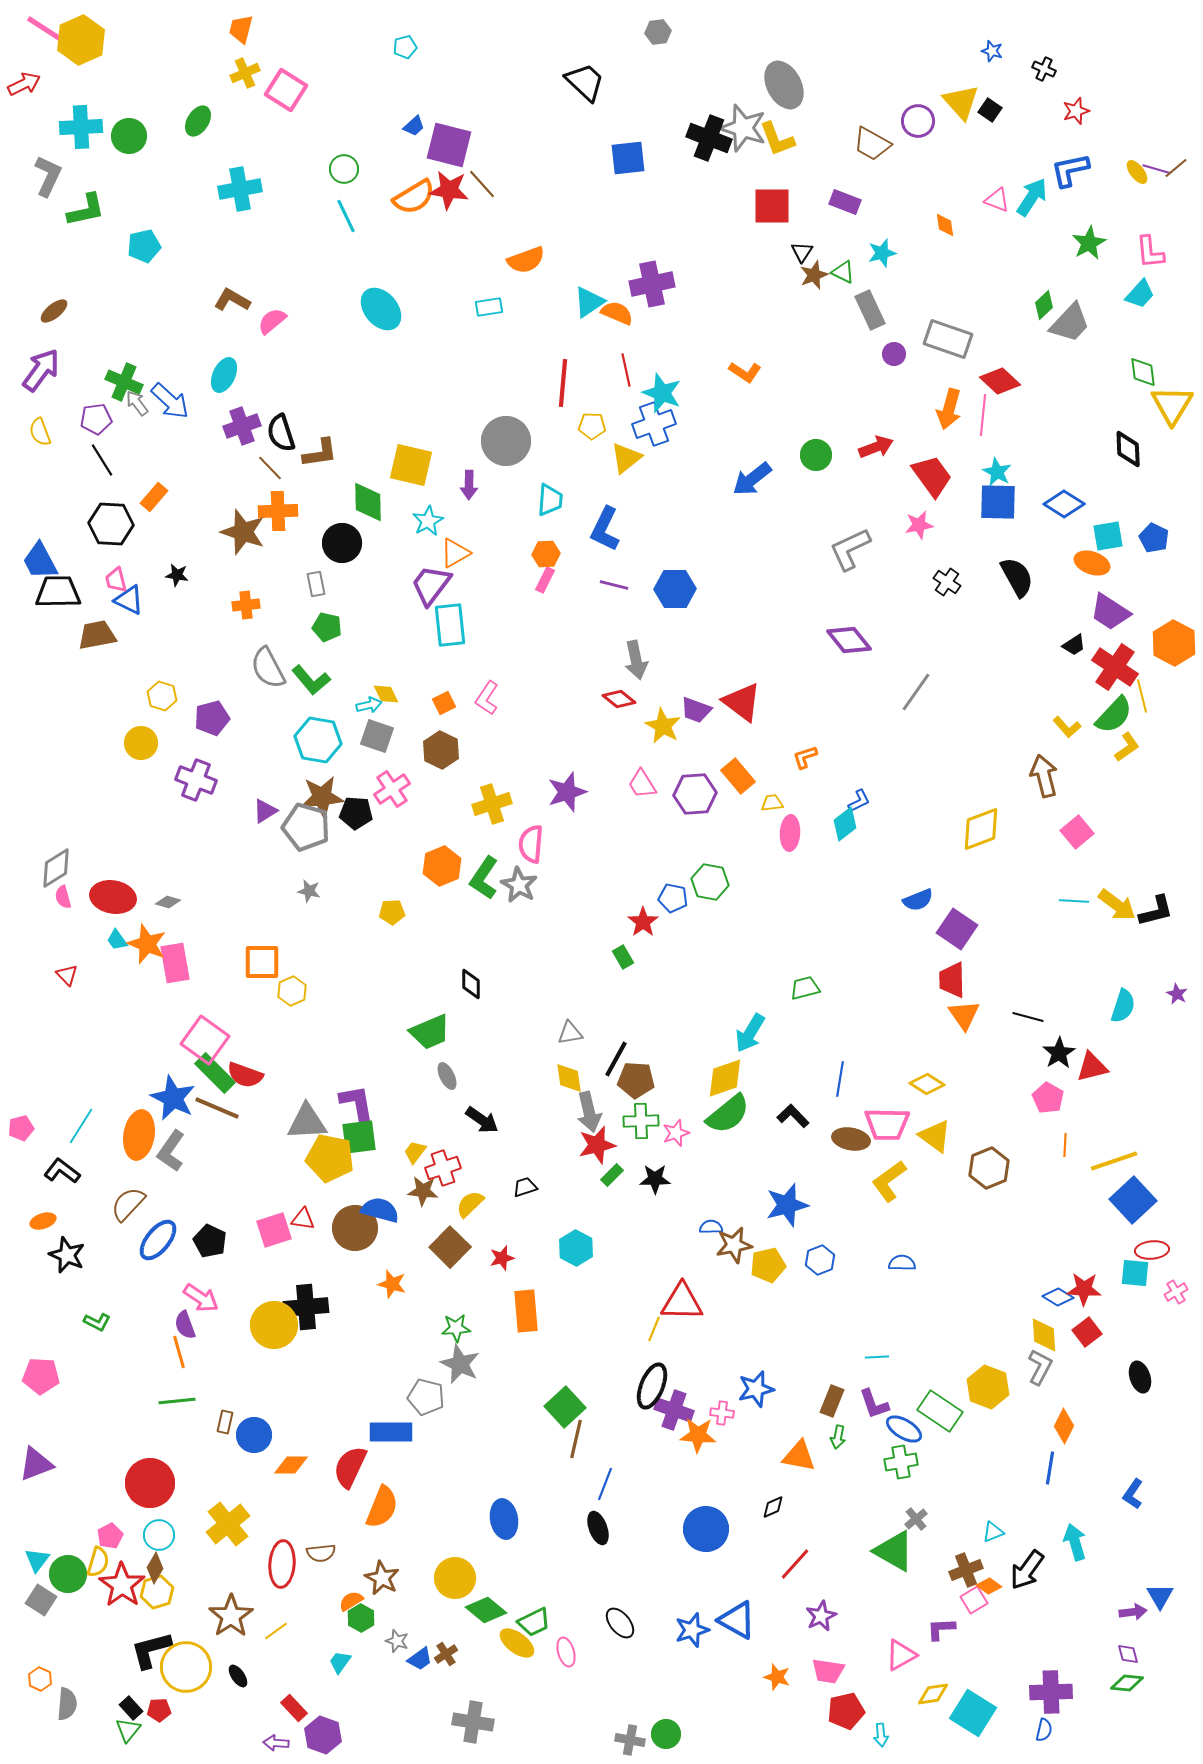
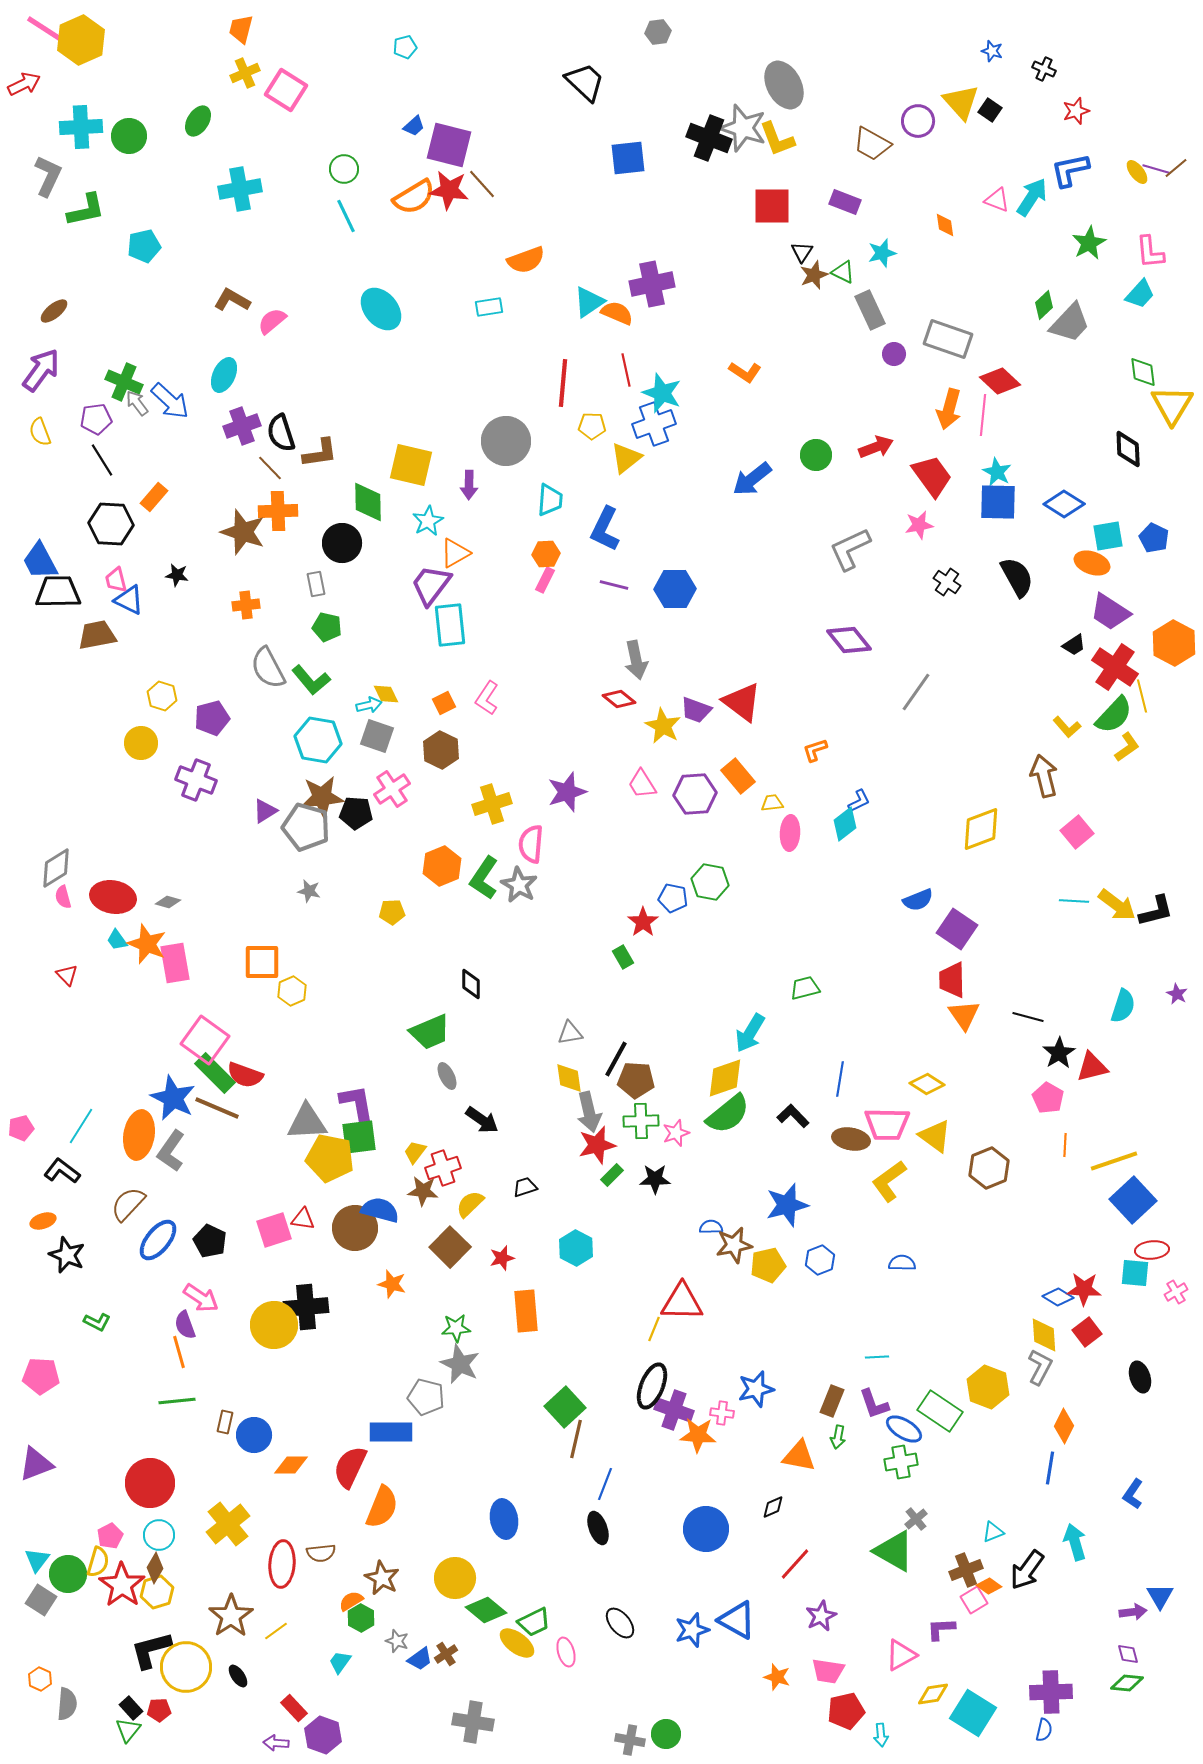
orange L-shape at (805, 757): moved 10 px right, 7 px up
